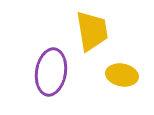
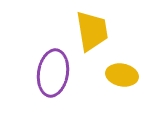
purple ellipse: moved 2 px right, 1 px down
